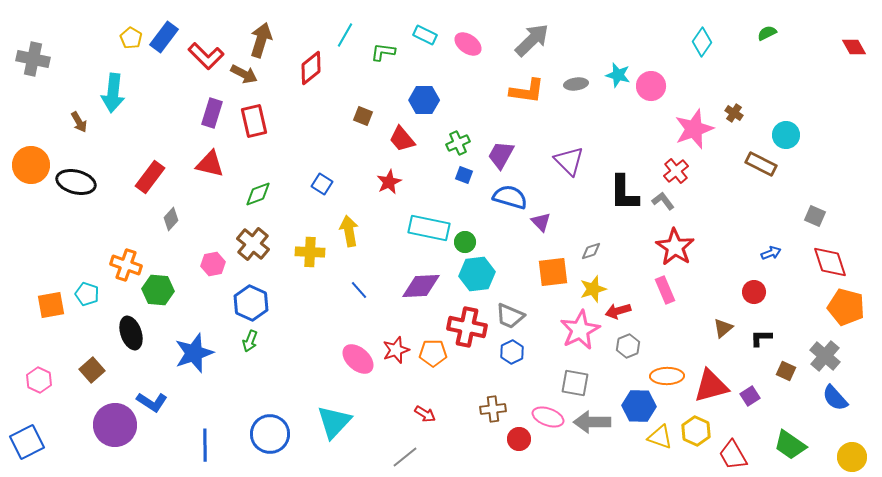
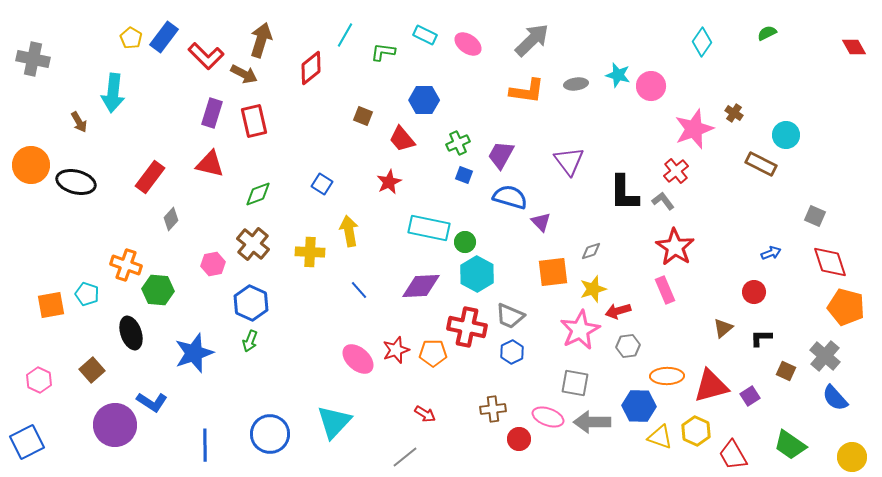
purple triangle at (569, 161): rotated 8 degrees clockwise
cyan hexagon at (477, 274): rotated 24 degrees counterclockwise
gray hexagon at (628, 346): rotated 15 degrees clockwise
